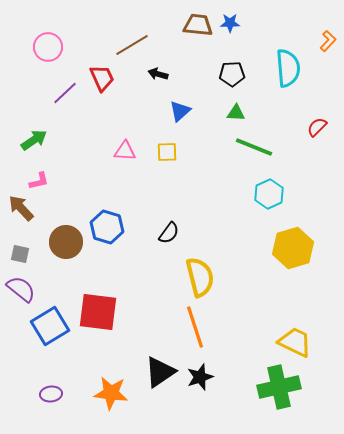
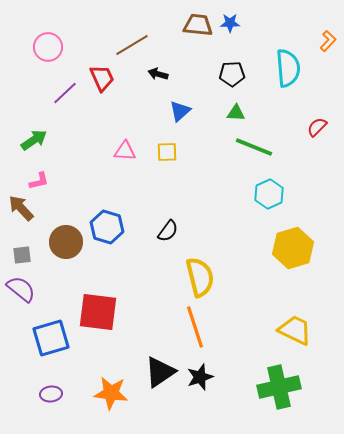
black semicircle: moved 1 px left, 2 px up
gray square: moved 2 px right, 1 px down; rotated 18 degrees counterclockwise
blue square: moved 1 px right, 12 px down; rotated 15 degrees clockwise
yellow trapezoid: moved 12 px up
